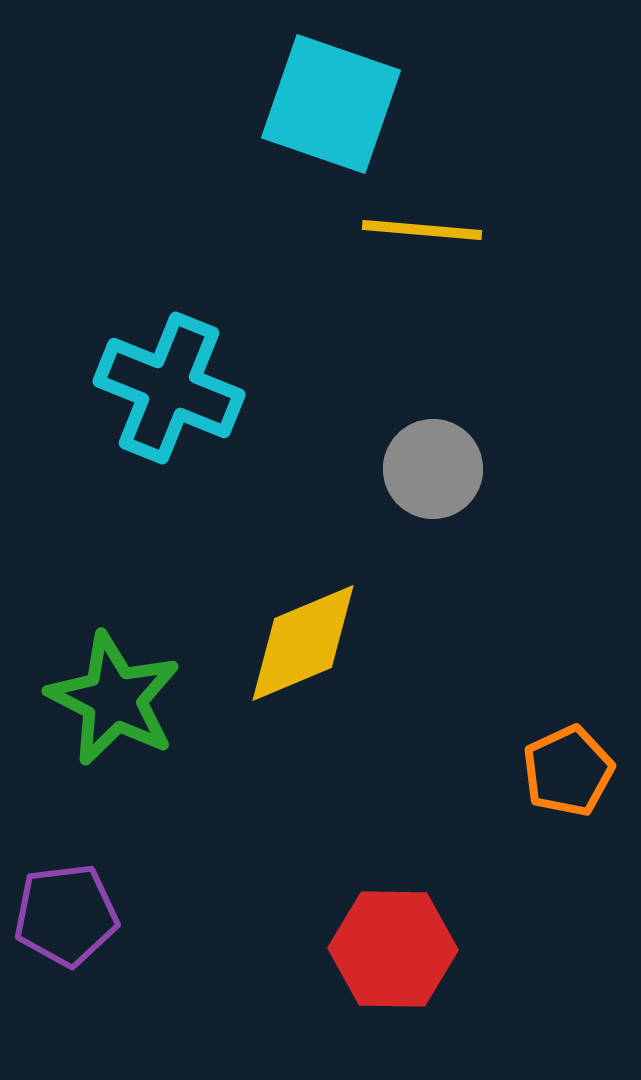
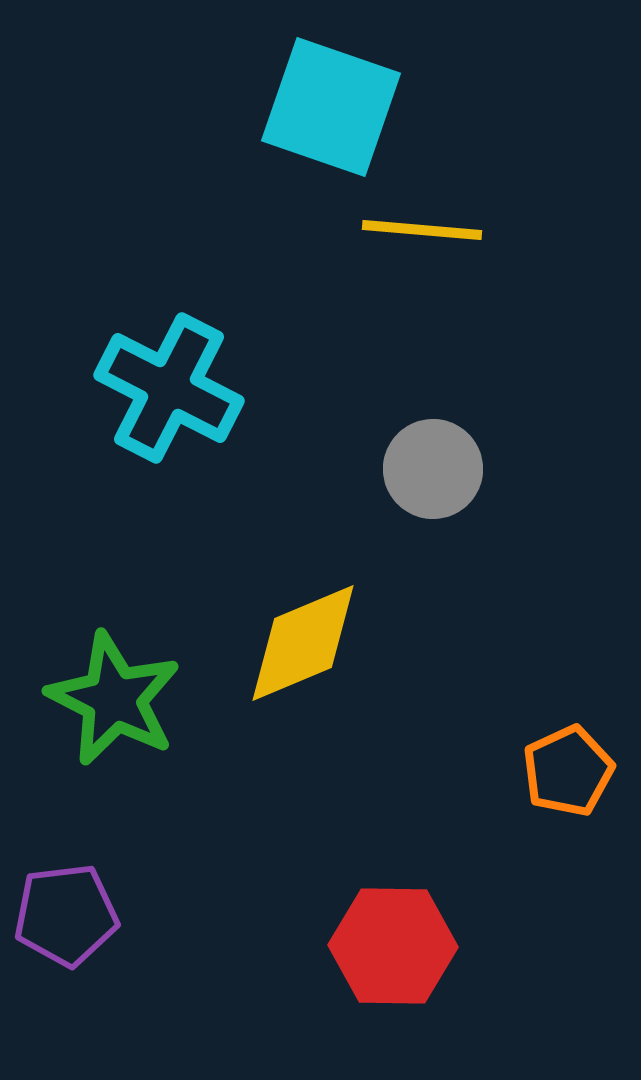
cyan square: moved 3 px down
cyan cross: rotated 5 degrees clockwise
red hexagon: moved 3 px up
